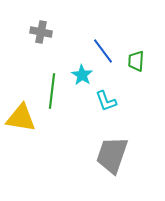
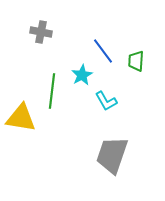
cyan star: rotated 10 degrees clockwise
cyan L-shape: rotated 10 degrees counterclockwise
